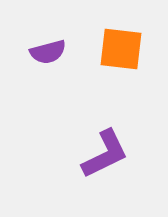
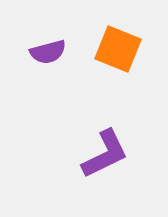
orange square: moved 3 px left; rotated 15 degrees clockwise
